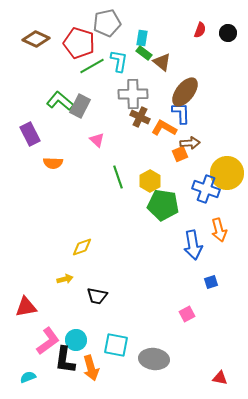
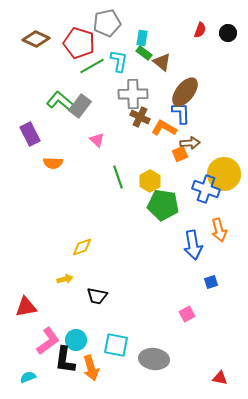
gray rectangle at (80, 106): rotated 10 degrees clockwise
yellow circle at (227, 173): moved 3 px left, 1 px down
